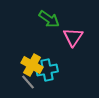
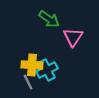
yellow cross: rotated 25 degrees counterclockwise
cyan cross: rotated 15 degrees counterclockwise
gray line: rotated 14 degrees clockwise
